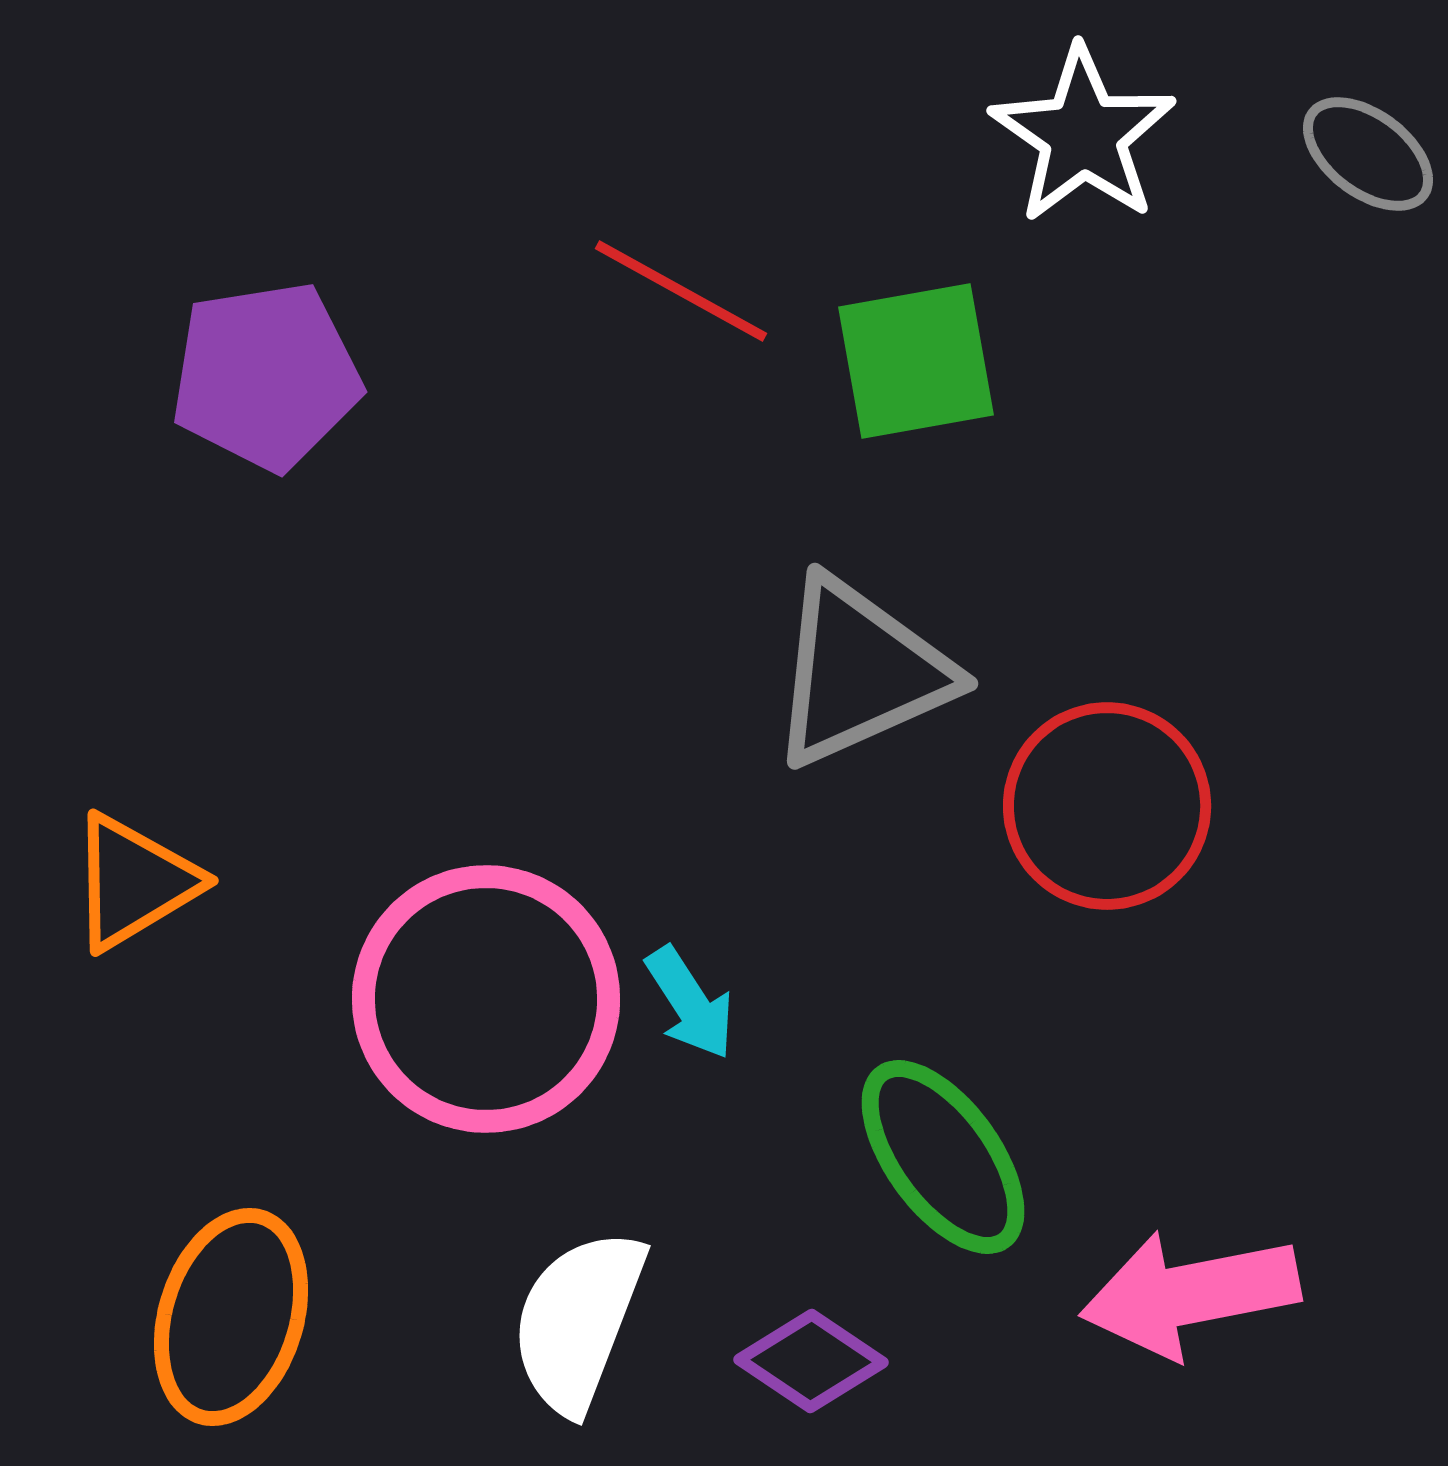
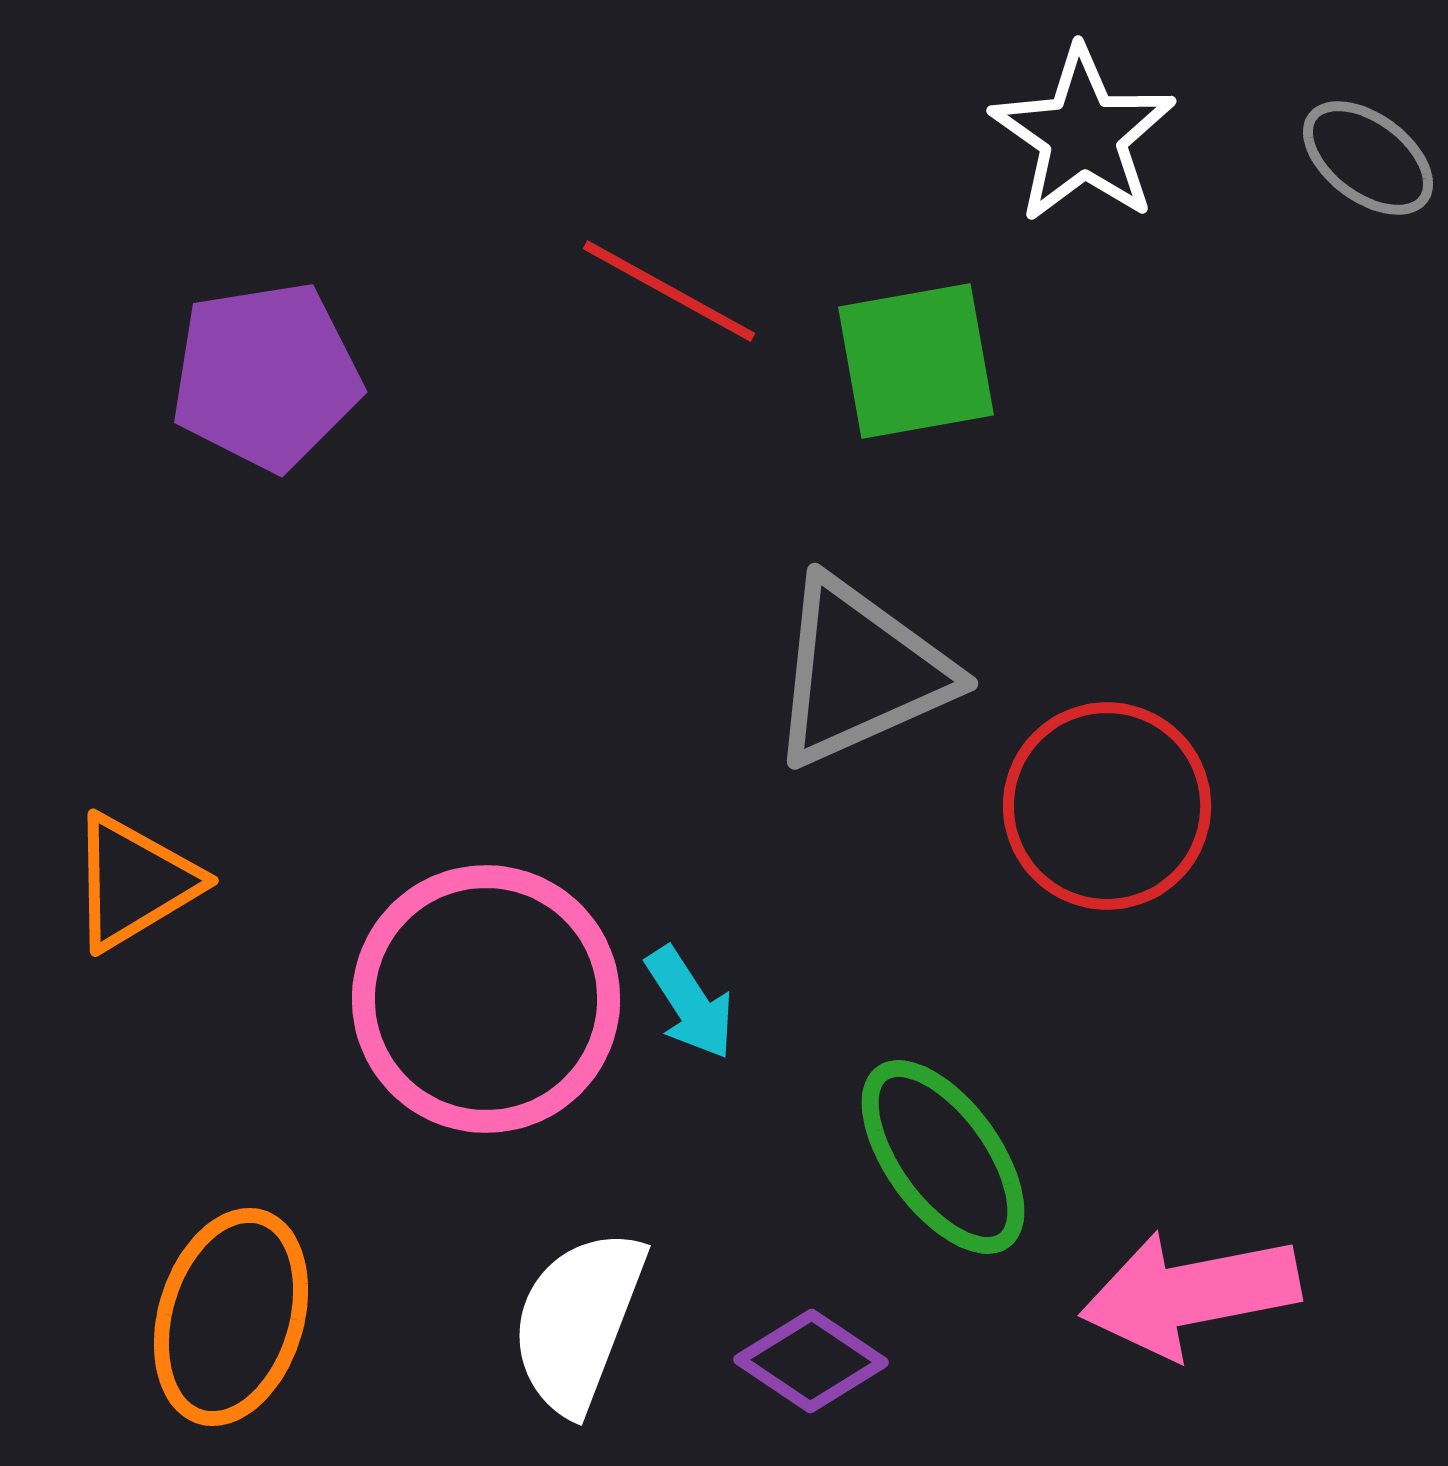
gray ellipse: moved 4 px down
red line: moved 12 px left
